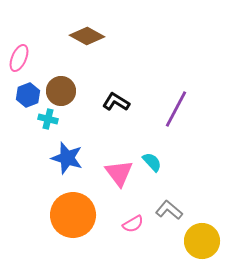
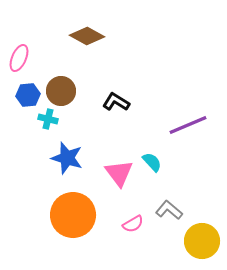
blue hexagon: rotated 15 degrees clockwise
purple line: moved 12 px right, 16 px down; rotated 39 degrees clockwise
